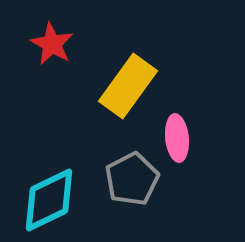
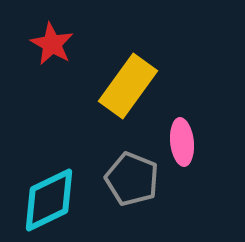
pink ellipse: moved 5 px right, 4 px down
gray pentagon: rotated 22 degrees counterclockwise
